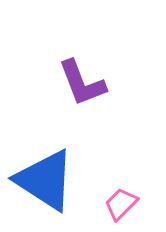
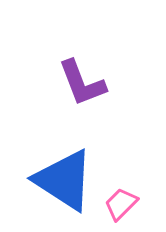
blue triangle: moved 19 px right
